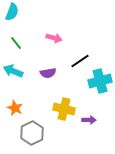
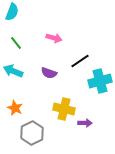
purple semicircle: moved 1 px right; rotated 28 degrees clockwise
purple arrow: moved 4 px left, 3 px down
